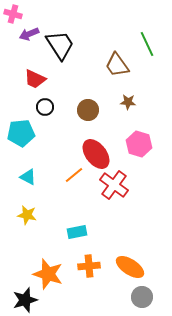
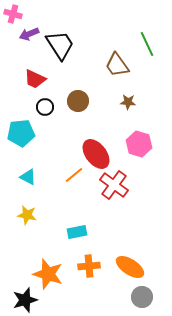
brown circle: moved 10 px left, 9 px up
